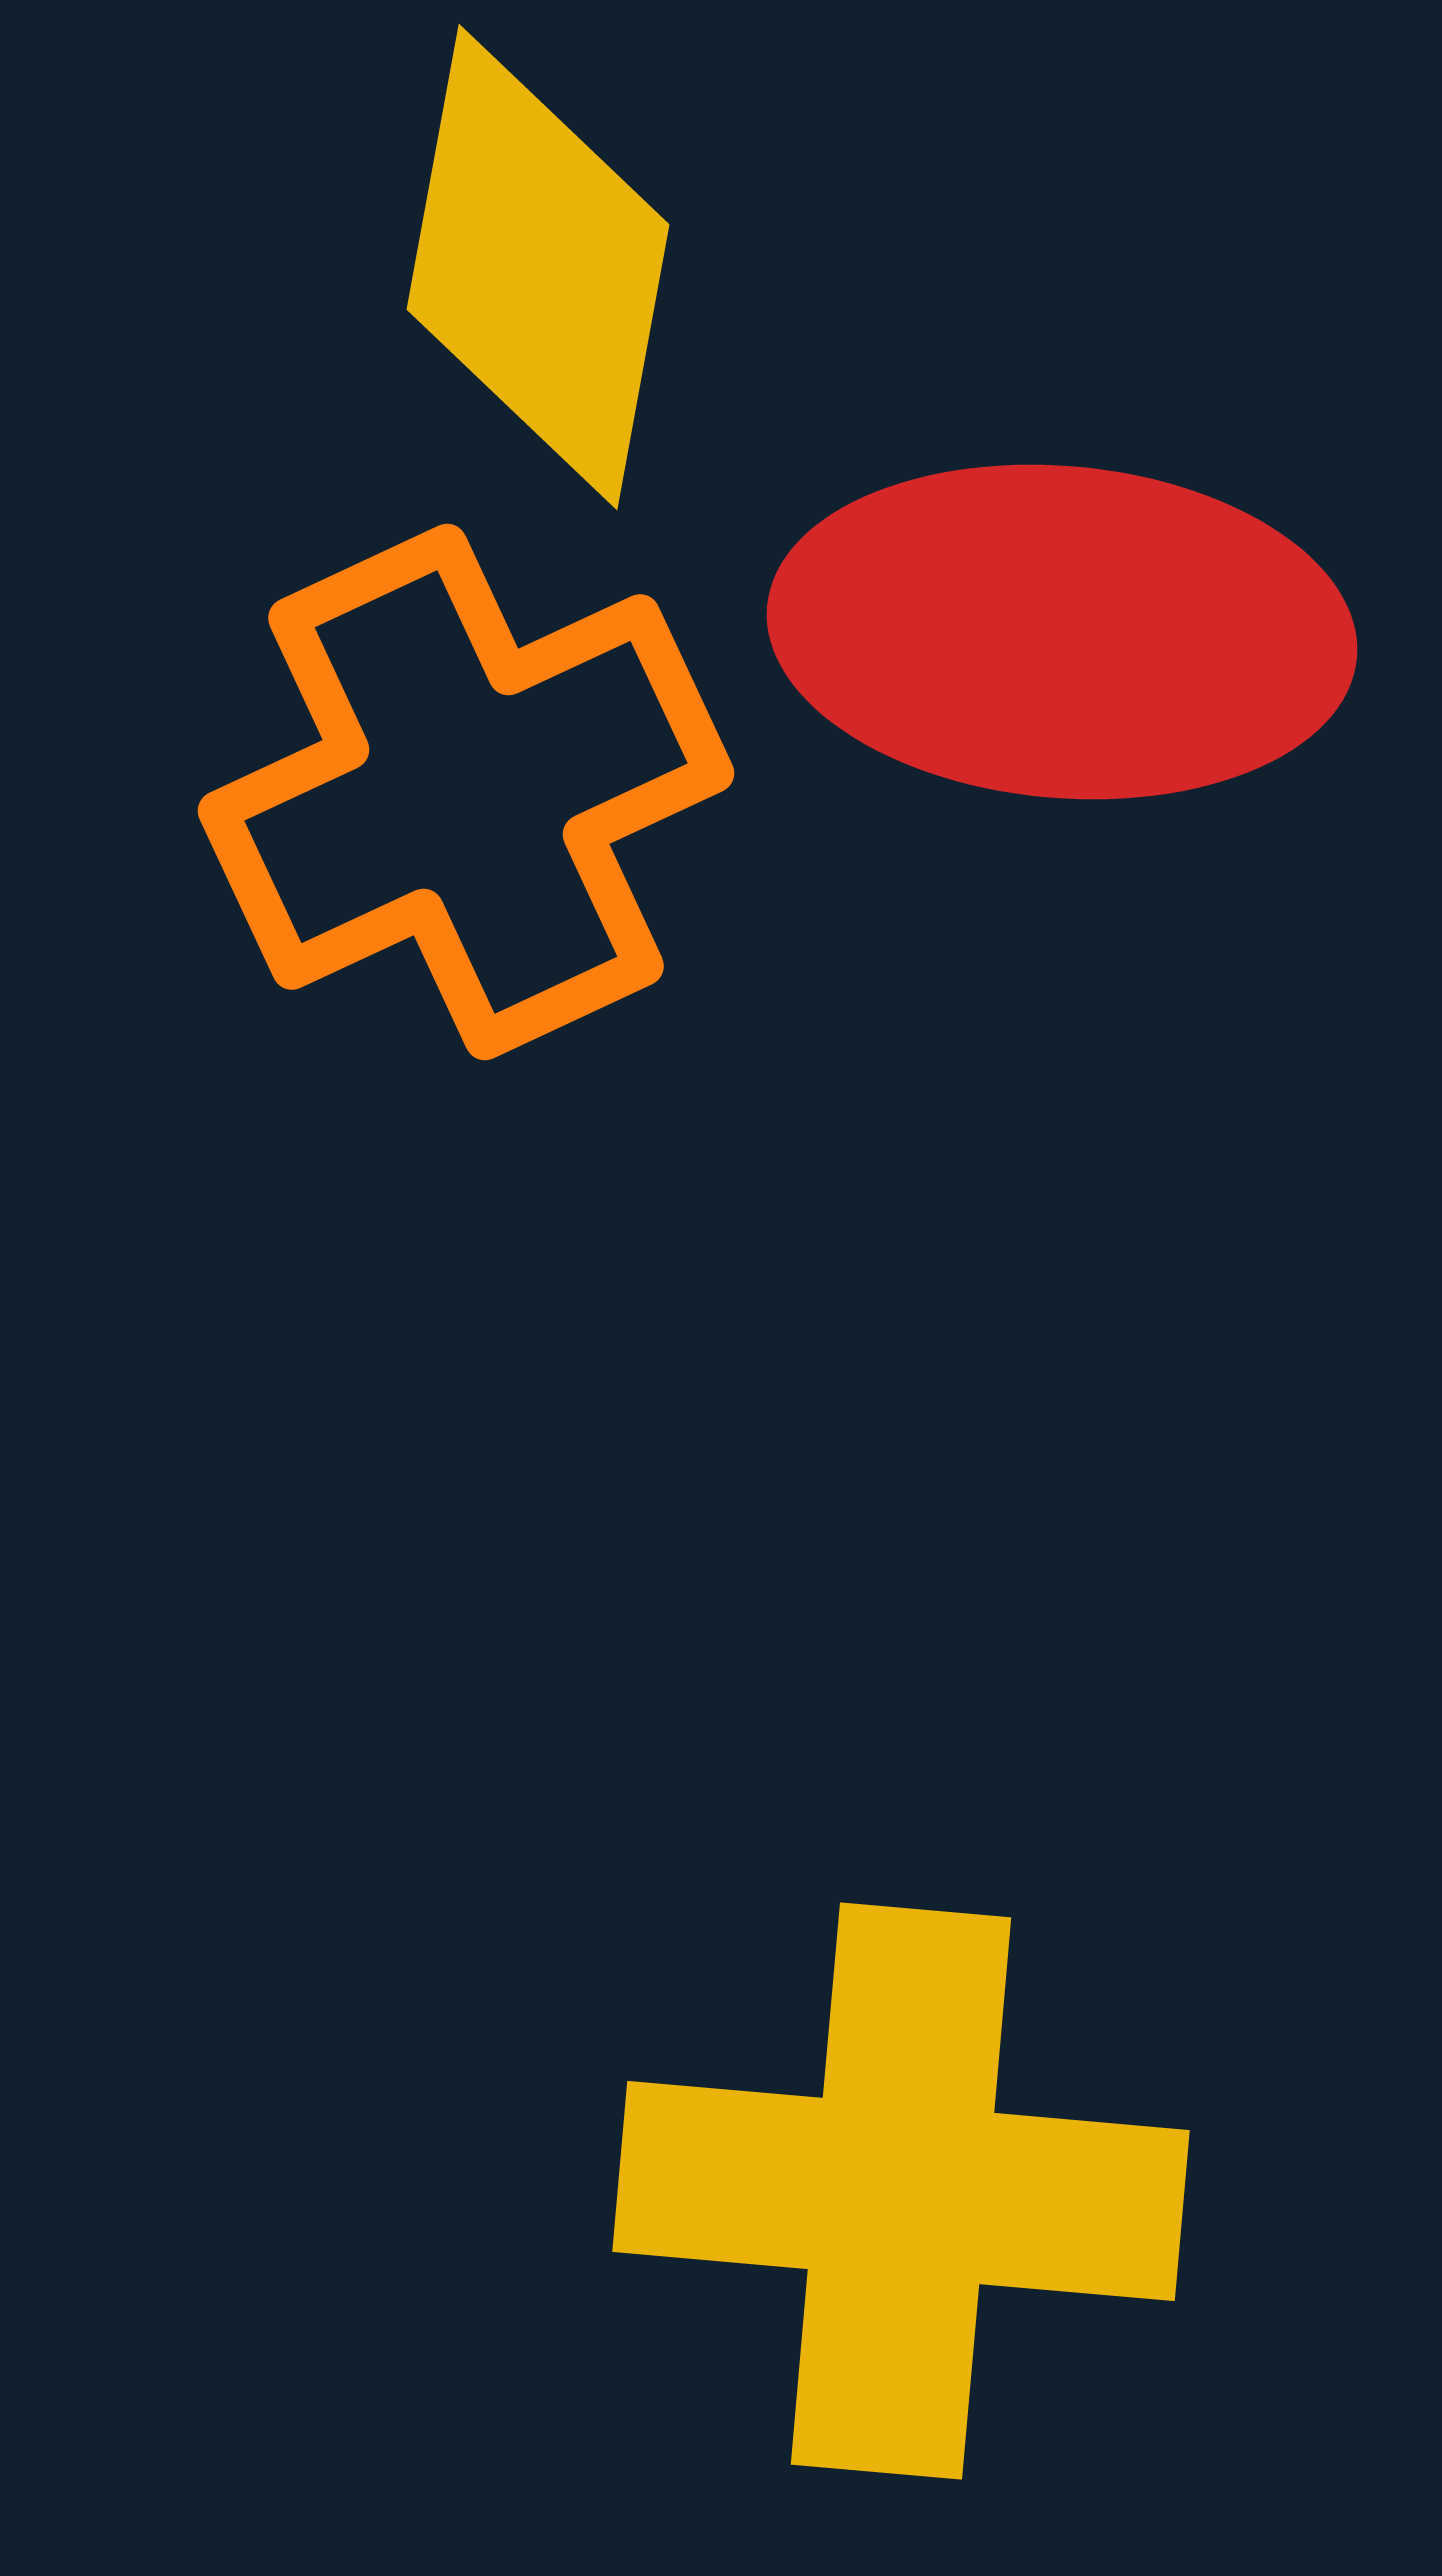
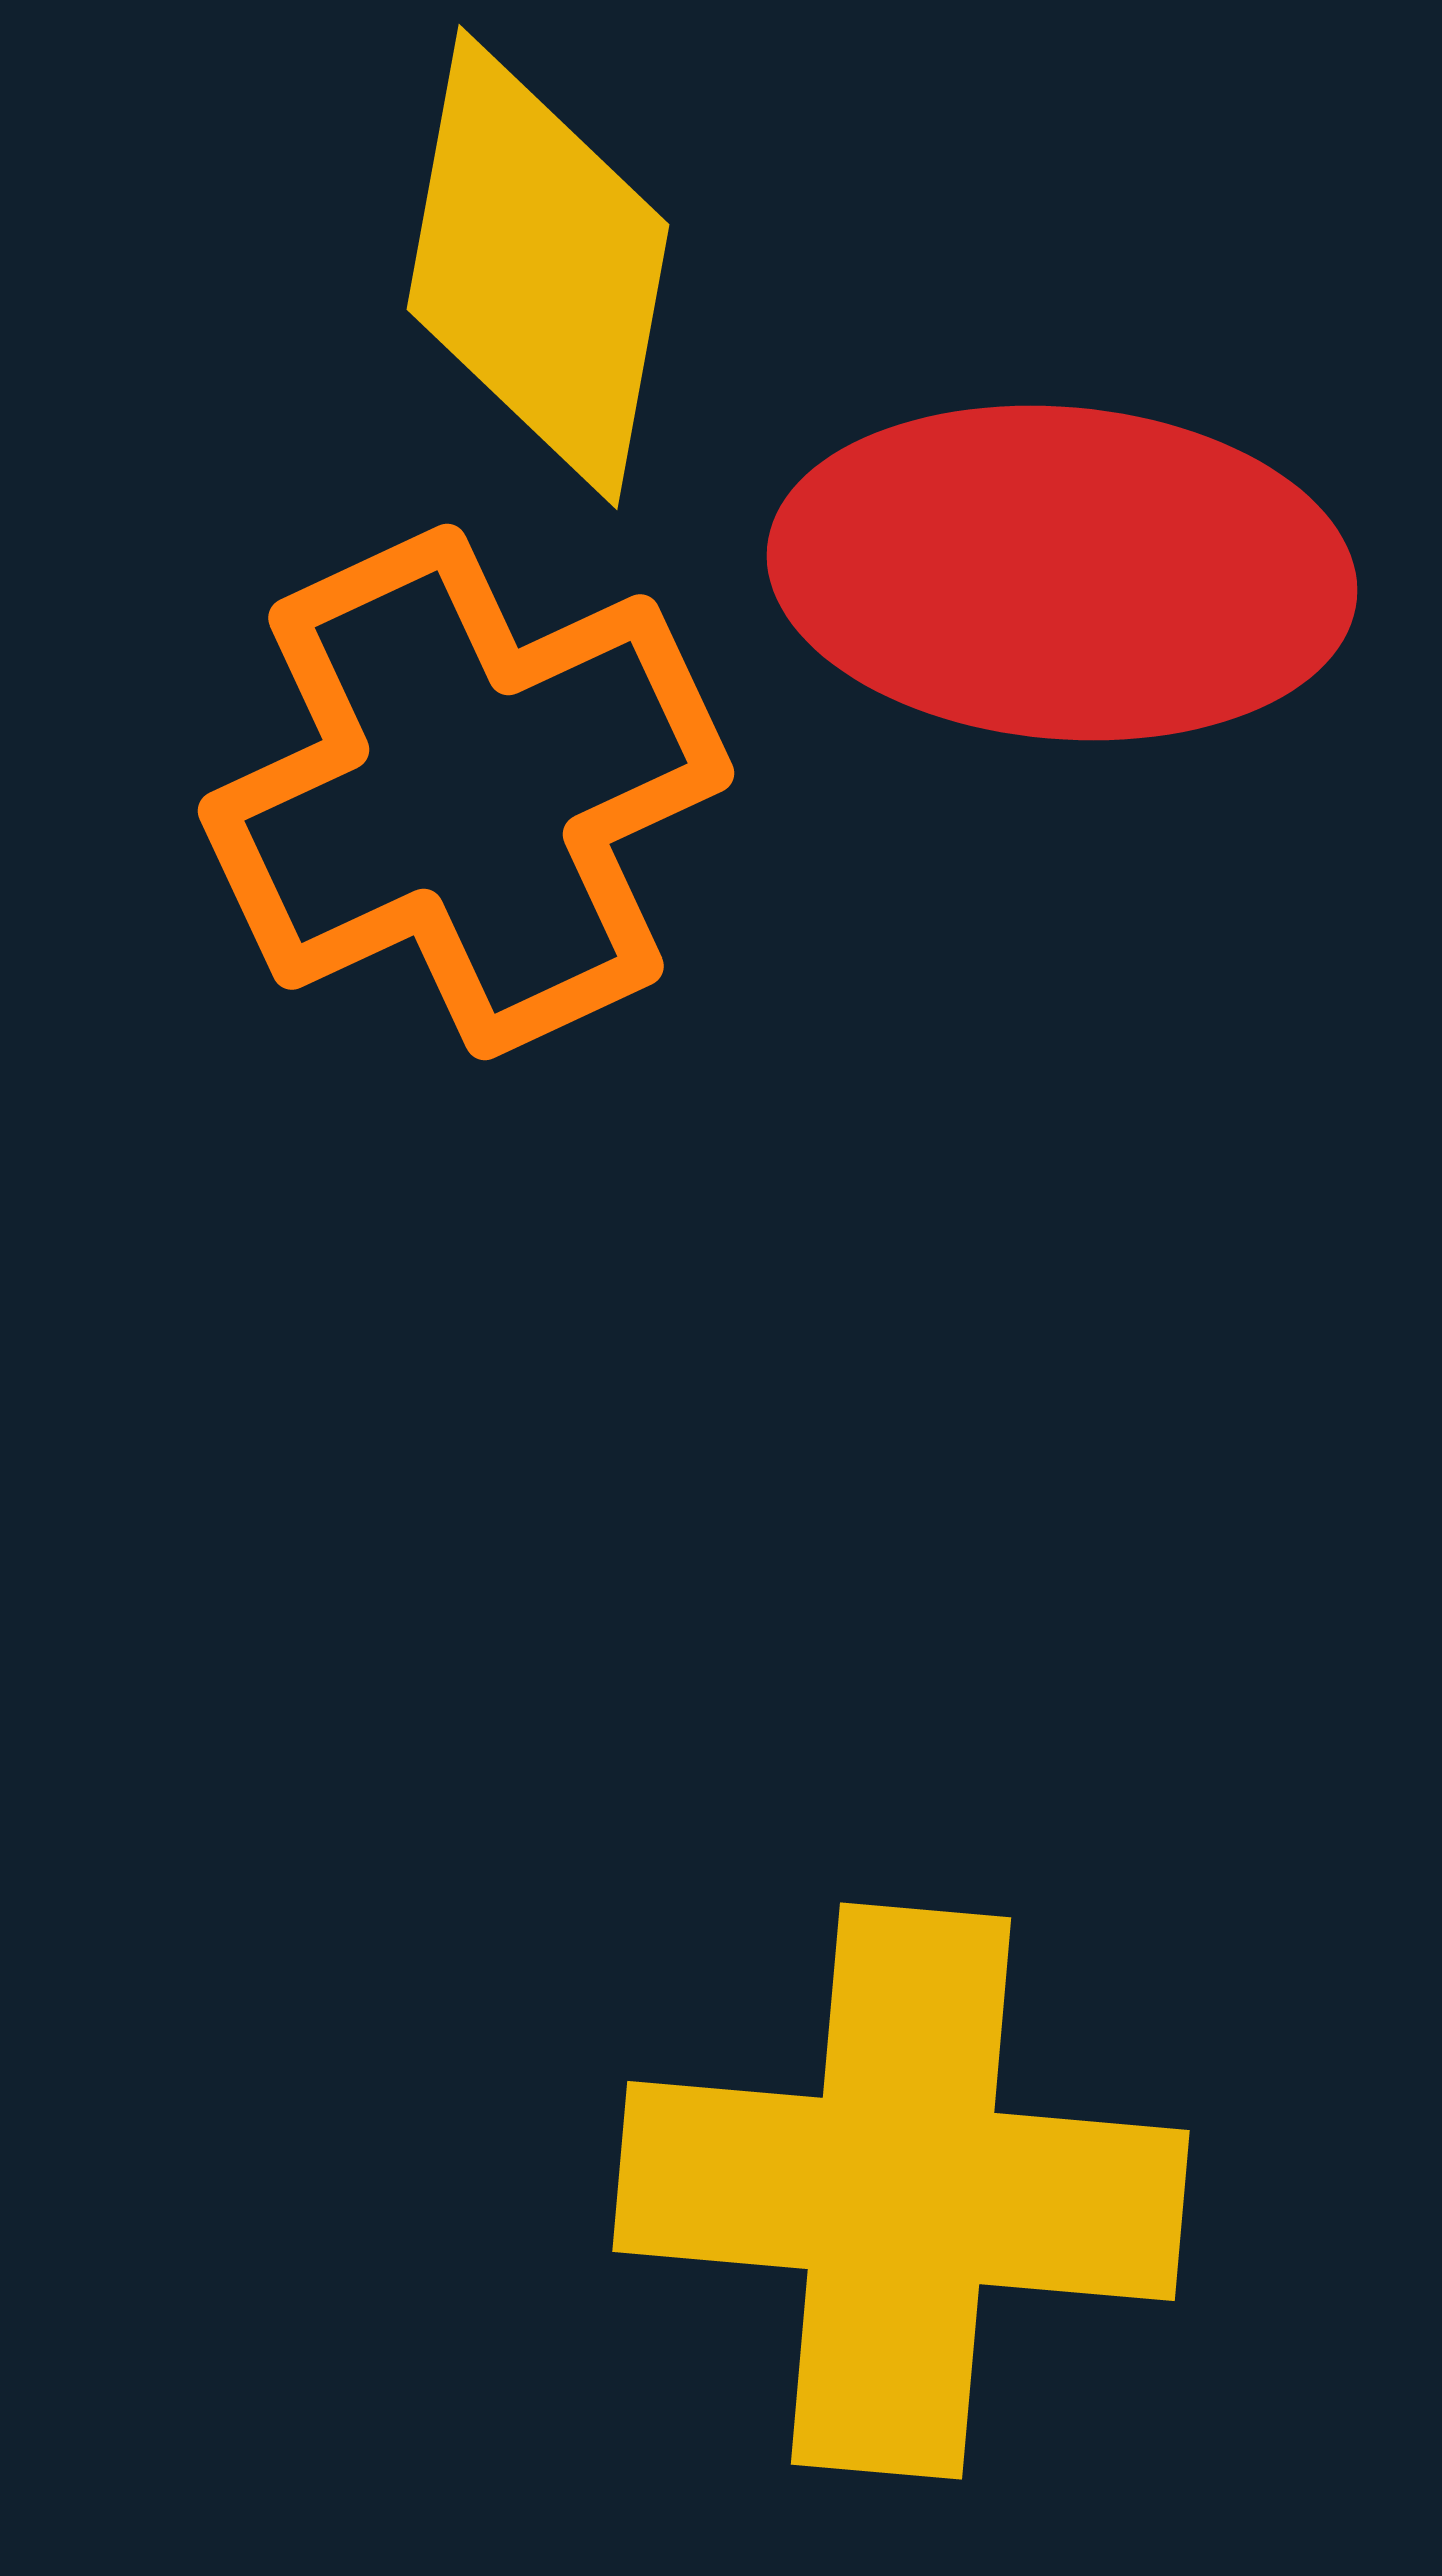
red ellipse: moved 59 px up
